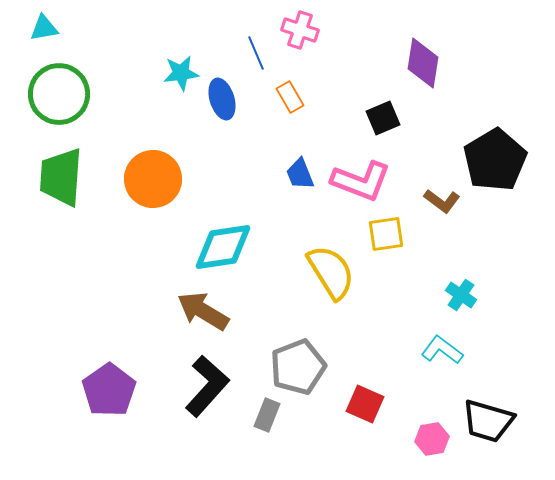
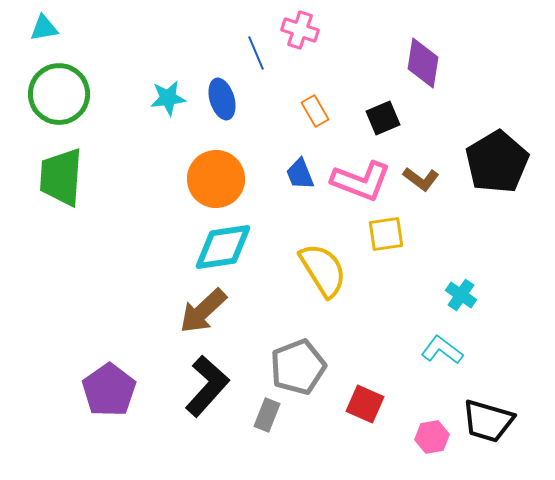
cyan star: moved 13 px left, 25 px down
orange rectangle: moved 25 px right, 14 px down
black pentagon: moved 2 px right, 2 px down
orange circle: moved 63 px right
brown L-shape: moved 21 px left, 22 px up
yellow semicircle: moved 8 px left, 2 px up
brown arrow: rotated 74 degrees counterclockwise
pink hexagon: moved 2 px up
